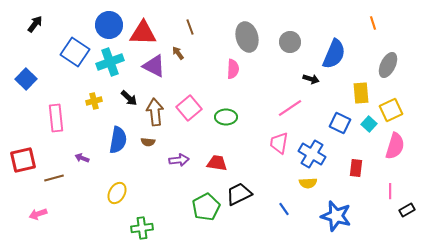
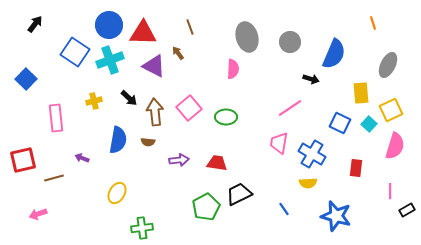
cyan cross at (110, 62): moved 2 px up
